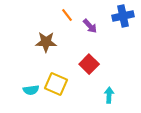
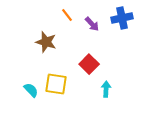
blue cross: moved 1 px left, 2 px down
purple arrow: moved 2 px right, 2 px up
brown star: rotated 15 degrees clockwise
yellow square: rotated 15 degrees counterclockwise
cyan semicircle: rotated 126 degrees counterclockwise
cyan arrow: moved 3 px left, 6 px up
